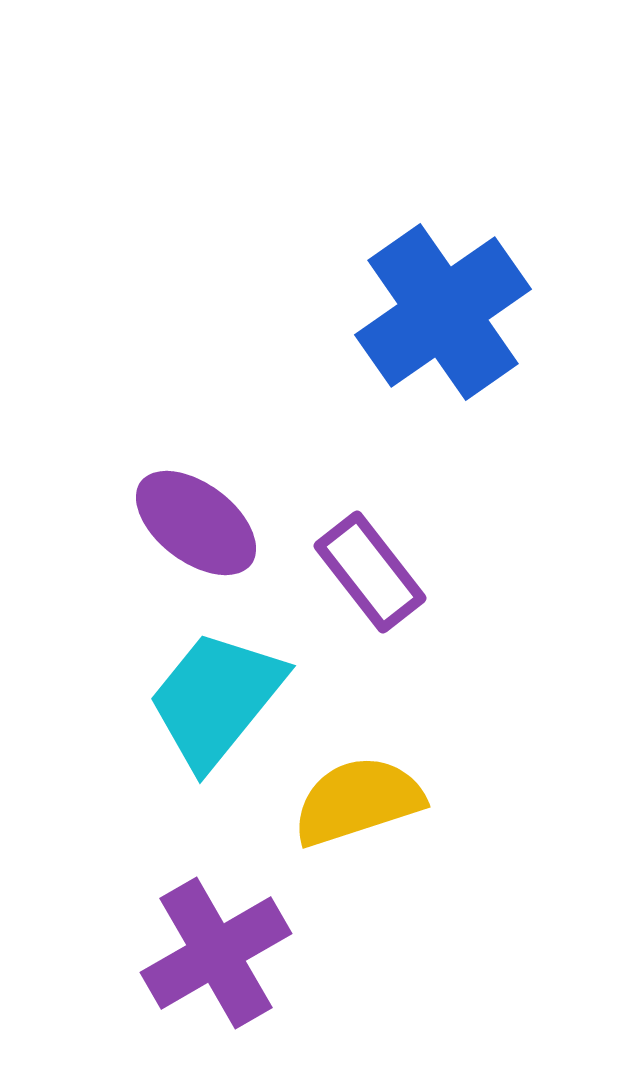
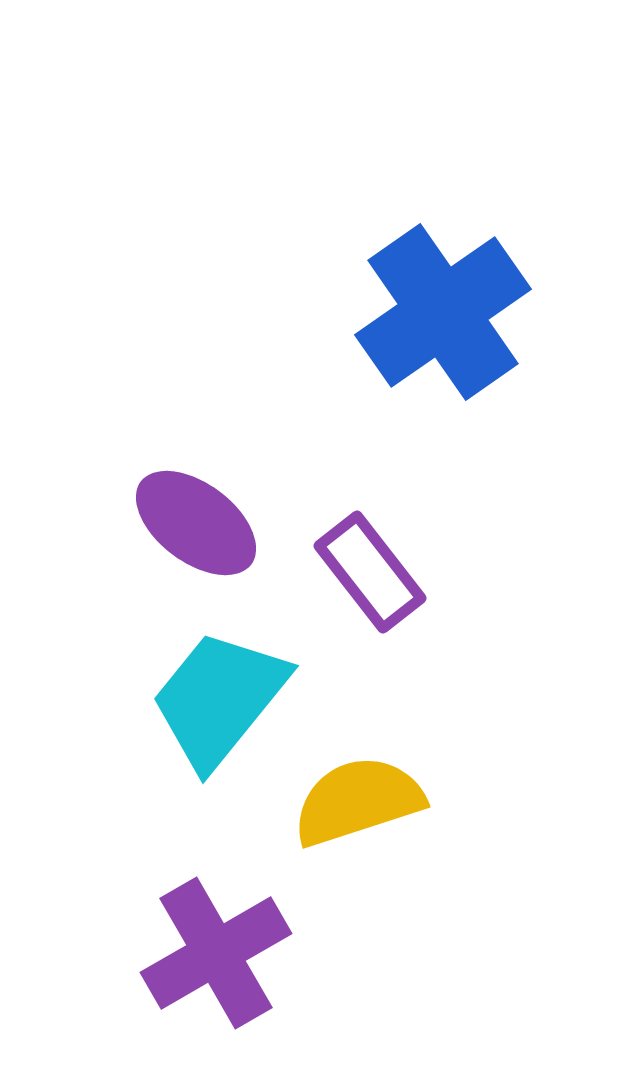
cyan trapezoid: moved 3 px right
